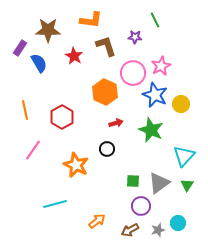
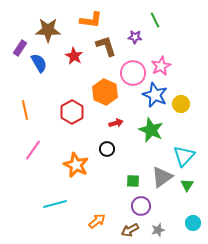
red hexagon: moved 10 px right, 5 px up
gray triangle: moved 3 px right, 6 px up
cyan circle: moved 15 px right
